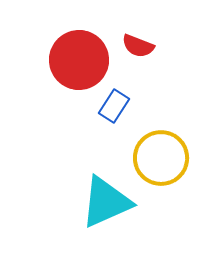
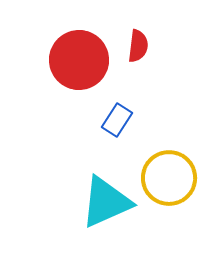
red semicircle: rotated 104 degrees counterclockwise
blue rectangle: moved 3 px right, 14 px down
yellow circle: moved 8 px right, 20 px down
